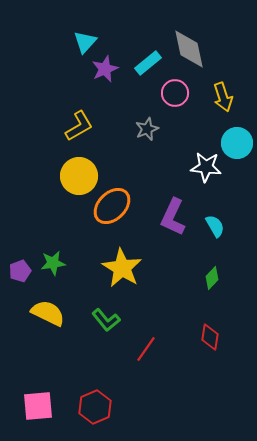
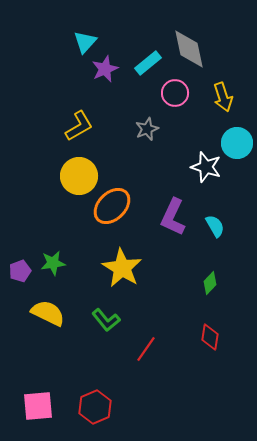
white star: rotated 12 degrees clockwise
green diamond: moved 2 px left, 5 px down
